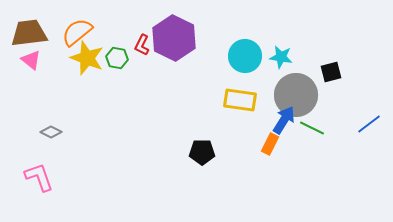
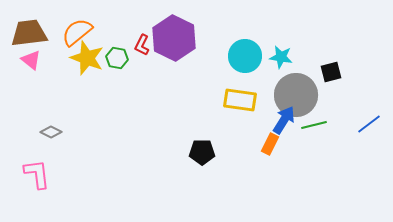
green line: moved 2 px right, 3 px up; rotated 40 degrees counterclockwise
pink L-shape: moved 2 px left, 3 px up; rotated 12 degrees clockwise
